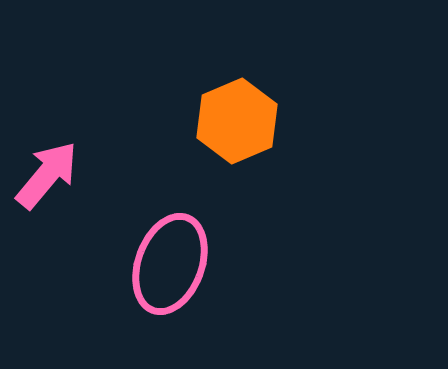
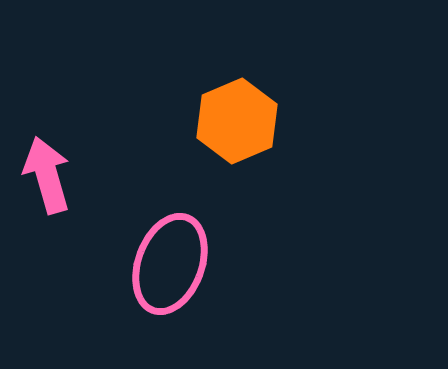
pink arrow: rotated 56 degrees counterclockwise
